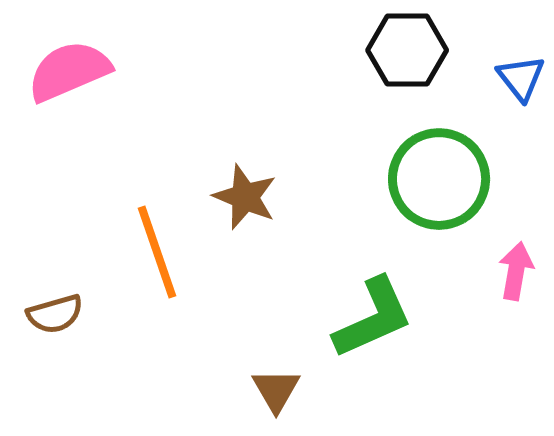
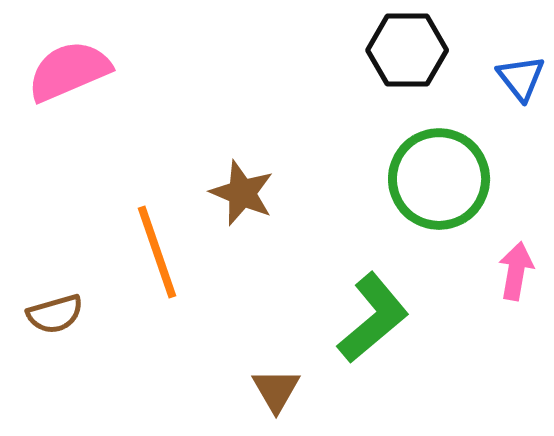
brown star: moved 3 px left, 4 px up
green L-shape: rotated 16 degrees counterclockwise
